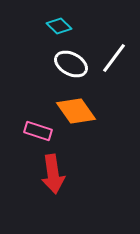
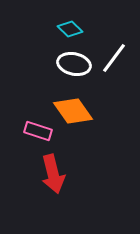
cyan diamond: moved 11 px right, 3 px down
white ellipse: moved 3 px right; rotated 16 degrees counterclockwise
orange diamond: moved 3 px left
red arrow: rotated 6 degrees counterclockwise
